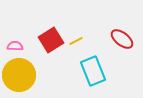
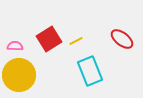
red square: moved 2 px left, 1 px up
cyan rectangle: moved 3 px left
